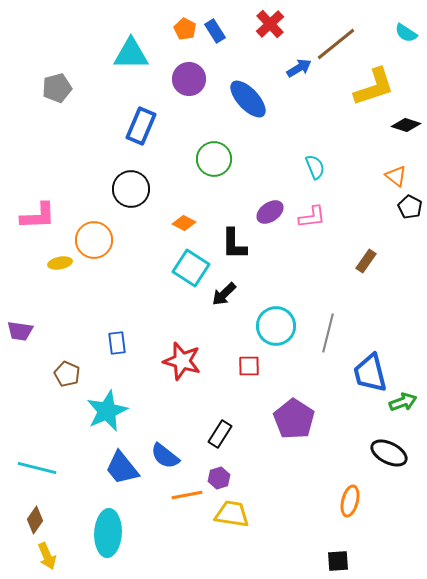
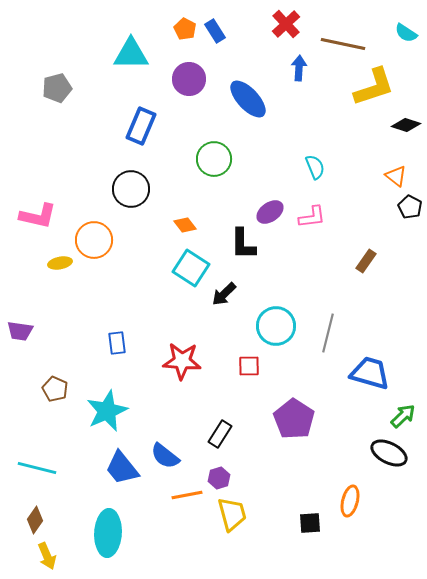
red cross at (270, 24): moved 16 px right
brown line at (336, 44): moved 7 px right; rotated 51 degrees clockwise
blue arrow at (299, 68): rotated 55 degrees counterclockwise
pink L-shape at (38, 216): rotated 15 degrees clockwise
orange diamond at (184, 223): moved 1 px right, 2 px down; rotated 25 degrees clockwise
black L-shape at (234, 244): moved 9 px right
red star at (182, 361): rotated 12 degrees counterclockwise
blue trapezoid at (370, 373): rotated 120 degrees clockwise
brown pentagon at (67, 374): moved 12 px left, 15 px down
green arrow at (403, 402): moved 14 px down; rotated 24 degrees counterclockwise
yellow trapezoid at (232, 514): rotated 66 degrees clockwise
black square at (338, 561): moved 28 px left, 38 px up
